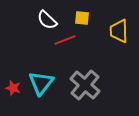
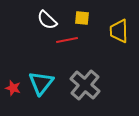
red line: moved 2 px right; rotated 10 degrees clockwise
